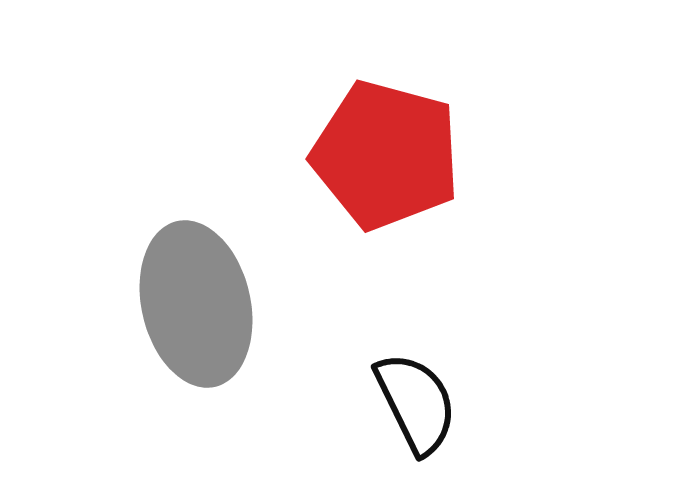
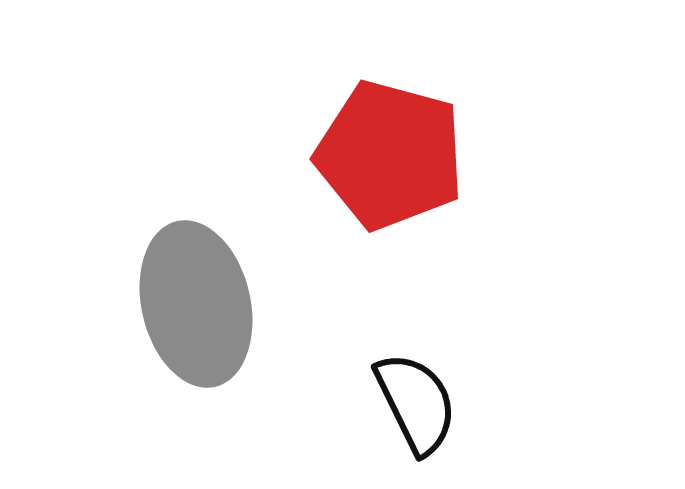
red pentagon: moved 4 px right
